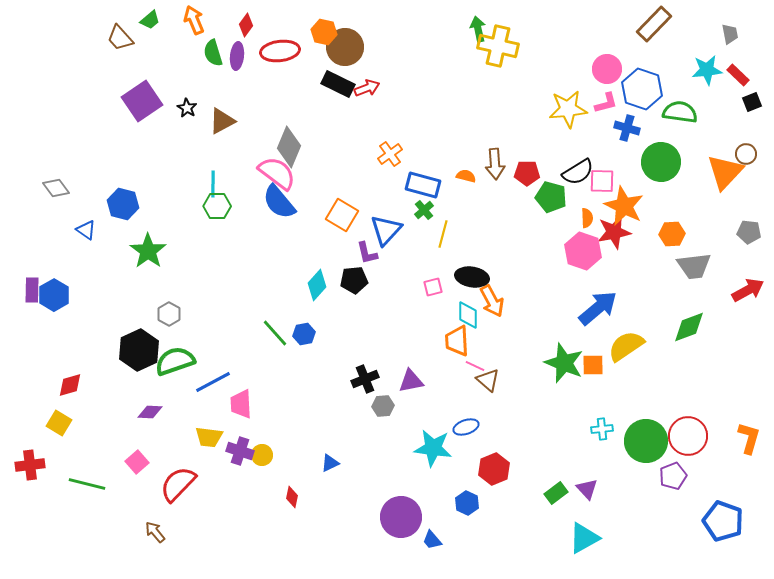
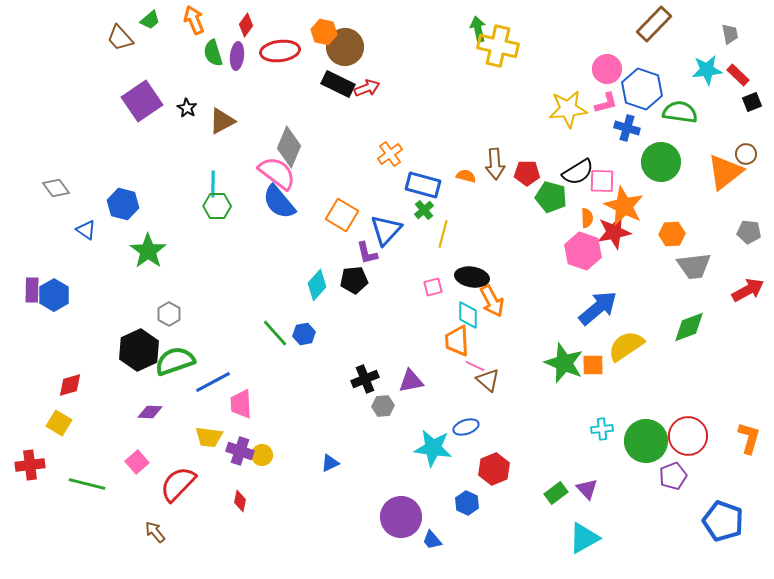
orange triangle at (725, 172): rotated 9 degrees clockwise
red diamond at (292, 497): moved 52 px left, 4 px down
